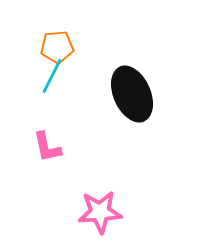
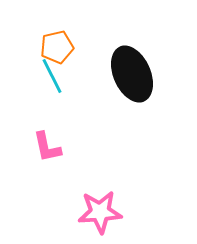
orange pentagon: rotated 8 degrees counterclockwise
cyan line: rotated 54 degrees counterclockwise
black ellipse: moved 20 px up
